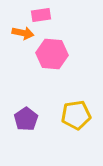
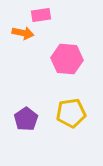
pink hexagon: moved 15 px right, 5 px down
yellow pentagon: moved 5 px left, 2 px up
